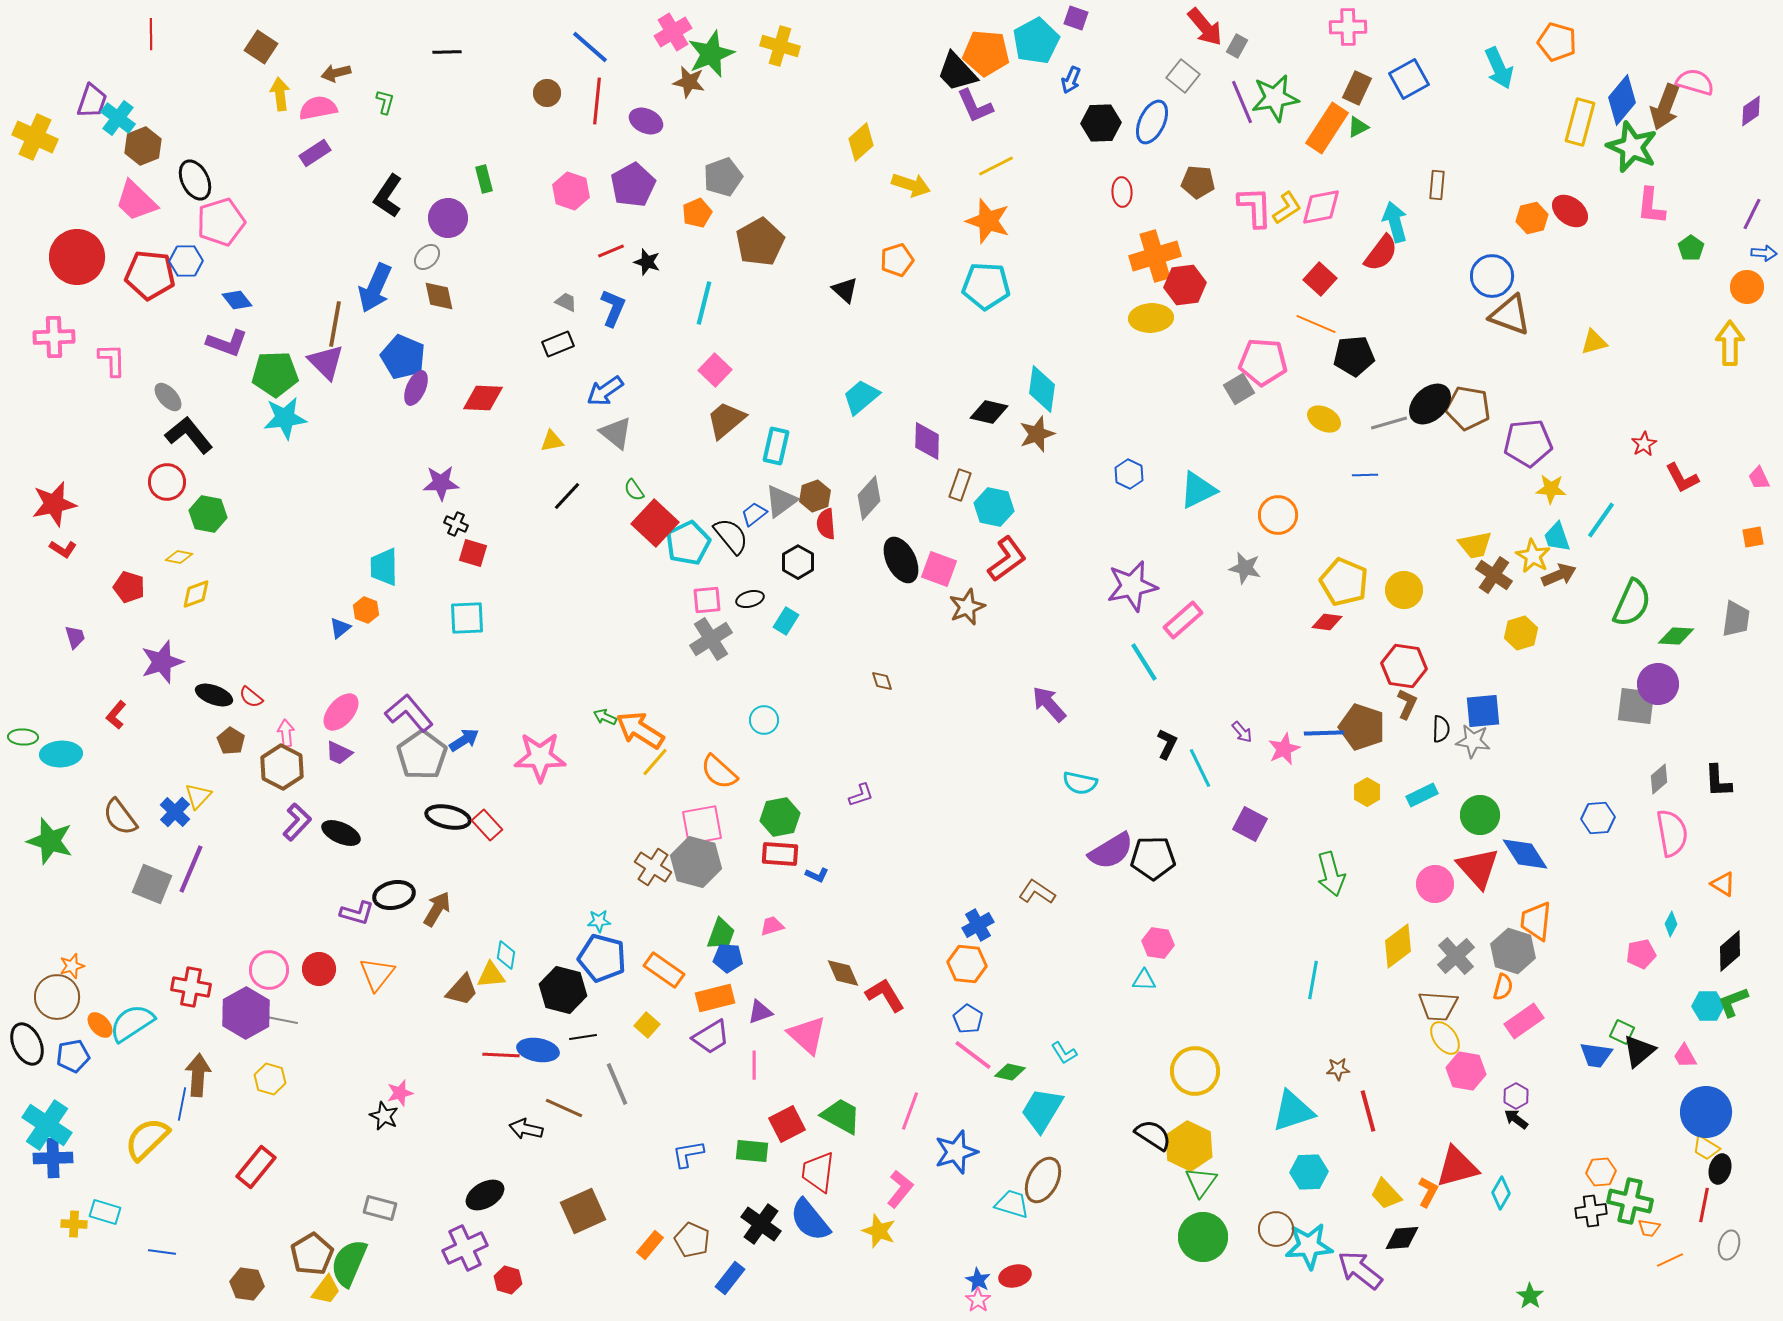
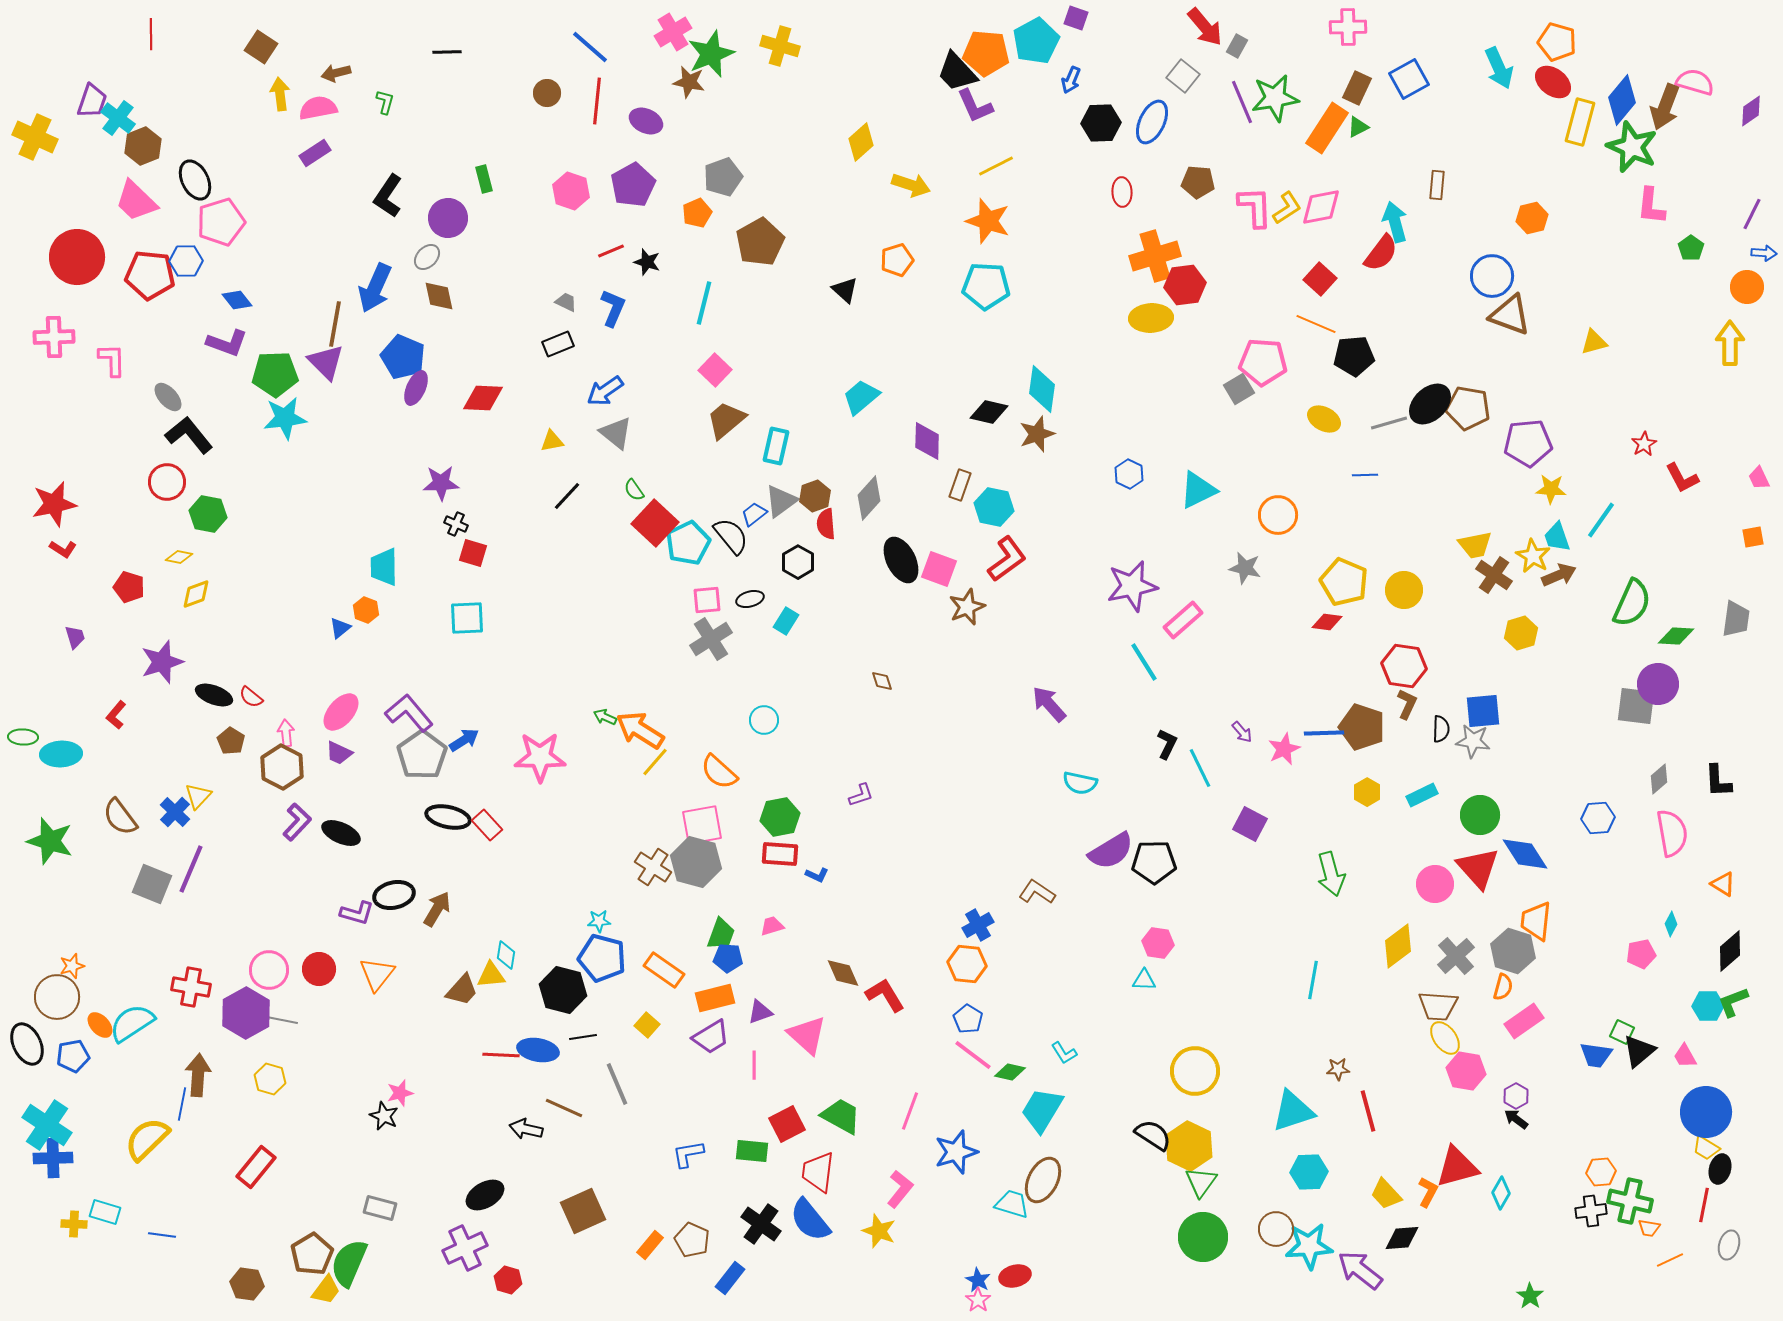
red ellipse at (1570, 211): moved 17 px left, 129 px up
black pentagon at (1153, 858): moved 1 px right, 4 px down
blue line at (162, 1252): moved 17 px up
